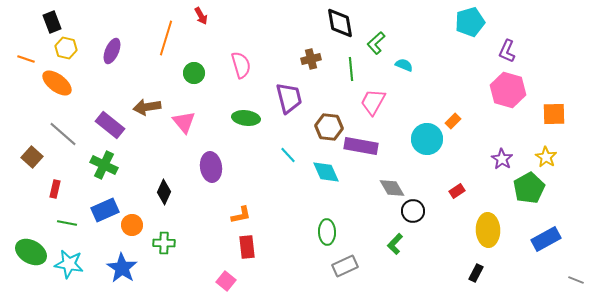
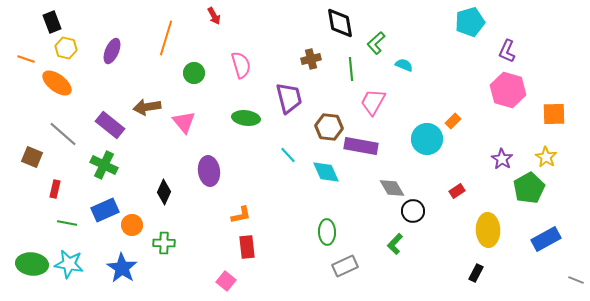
red arrow at (201, 16): moved 13 px right
brown square at (32, 157): rotated 20 degrees counterclockwise
purple ellipse at (211, 167): moved 2 px left, 4 px down
green ellipse at (31, 252): moved 1 px right, 12 px down; rotated 24 degrees counterclockwise
